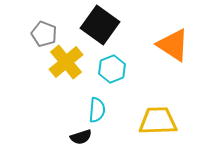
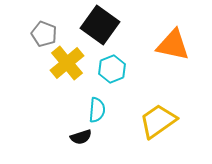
orange triangle: rotated 21 degrees counterclockwise
yellow cross: moved 1 px right, 1 px down
yellow trapezoid: rotated 33 degrees counterclockwise
